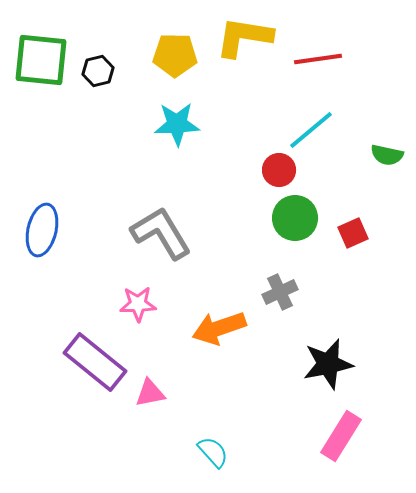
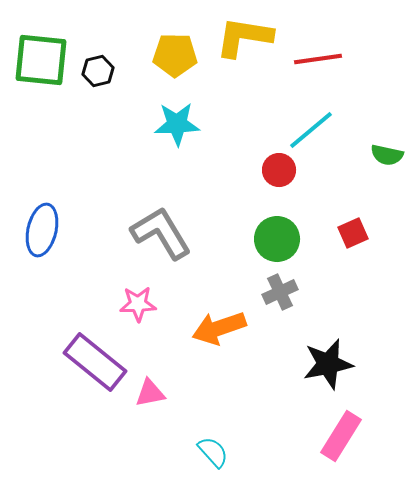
green circle: moved 18 px left, 21 px down
